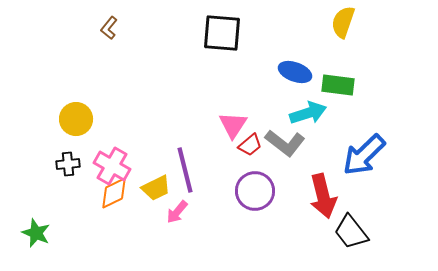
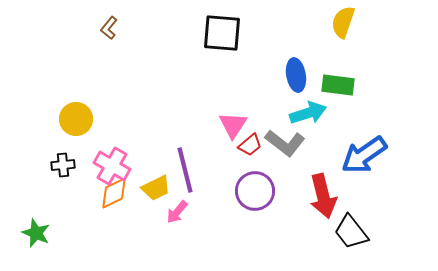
blue ellipse: moved 1 px right, 3 px down; rotated 60 degrees clockwise
blue arrow: rotated 9 degrees clockwise
black cross: moved 5 px left, 1 px down
